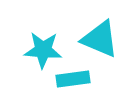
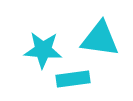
cyan triangle: rotated 15 degrees counterclockwise
